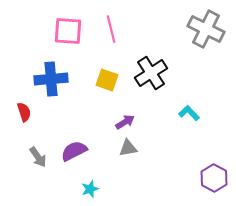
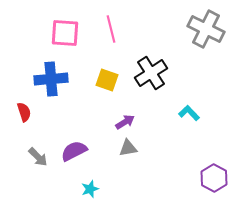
pink square: moved 3 px left, 2 px down
gray arrow: rotated 10 degrees counterclockwise
